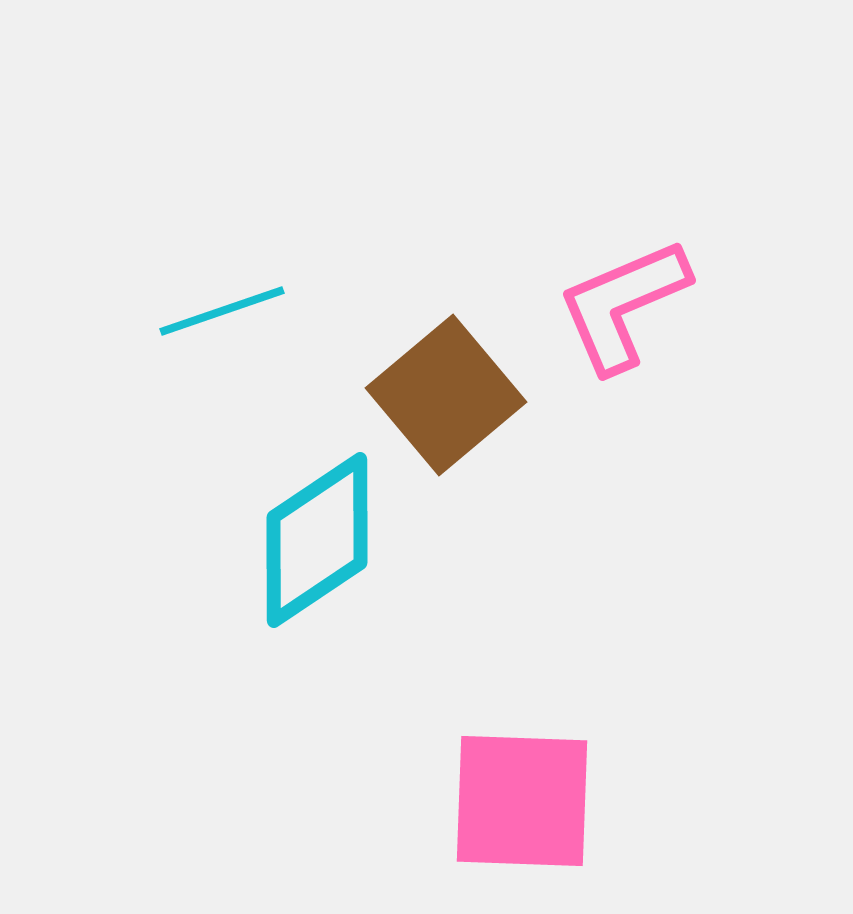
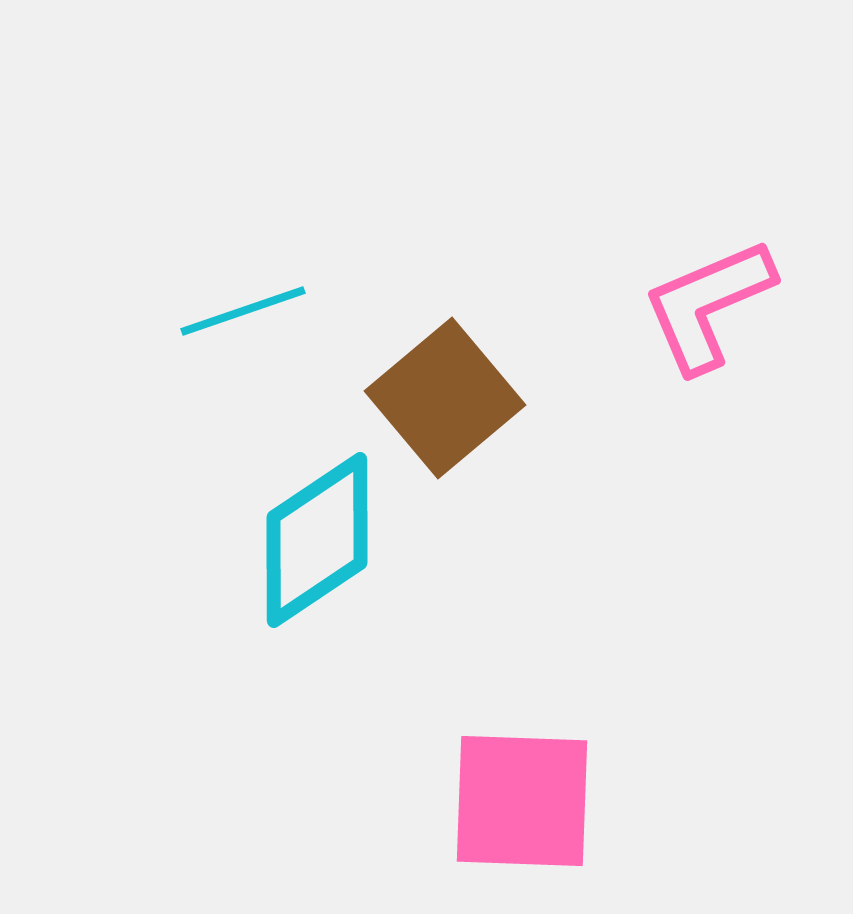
pink L-shape: moved 85 px right
cyan line: moved 21 px right
brown square: moved 1 px left, 3 px down
